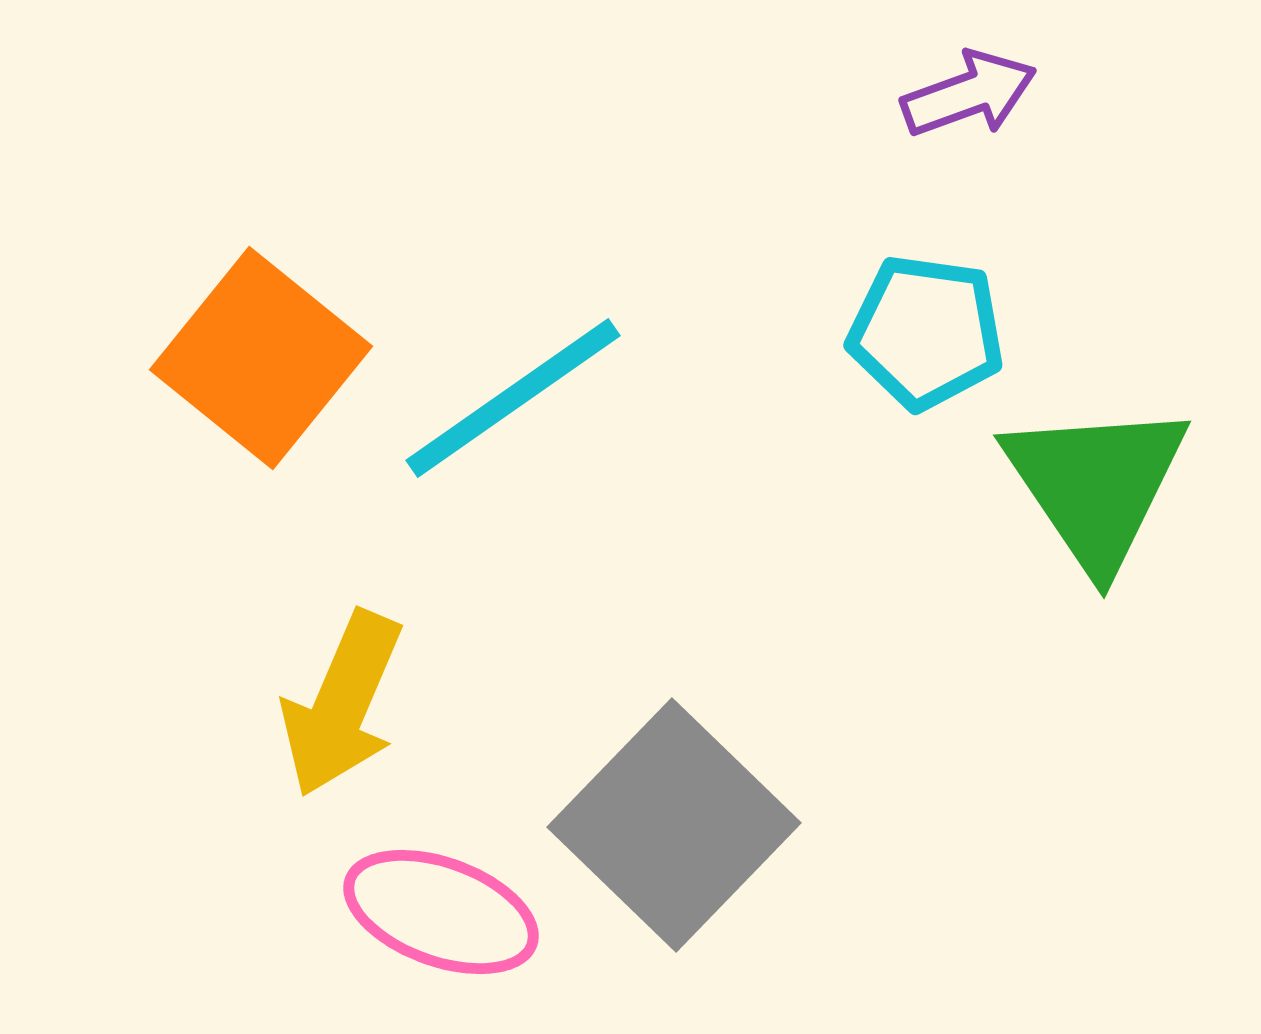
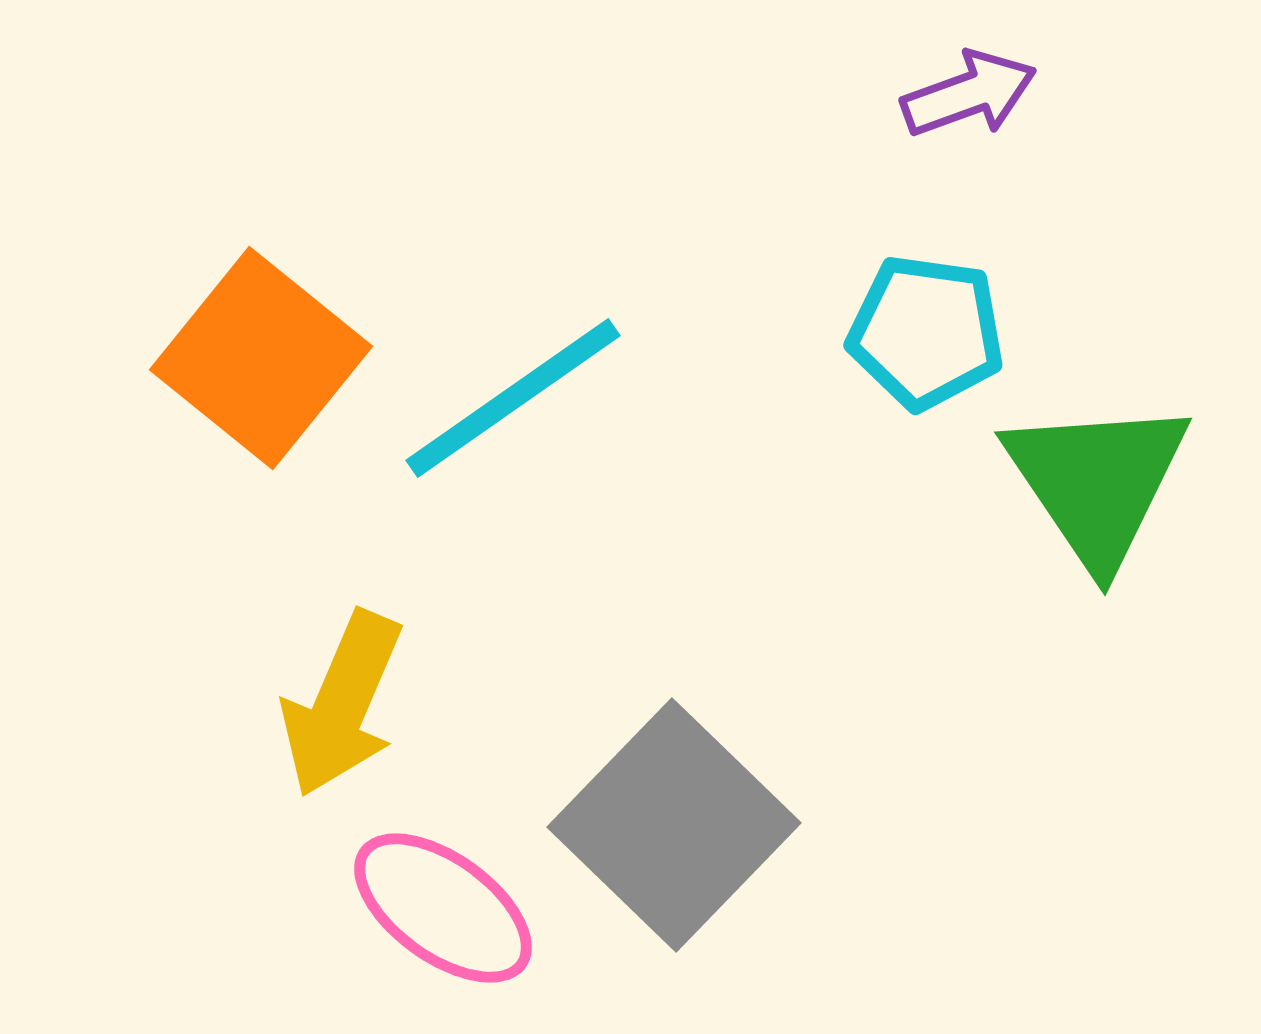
green triangle: moved 1 px right, 3 px up
pink ellipse: moved 2 px right, 4 px up; rotated 16 degrees clockwise
